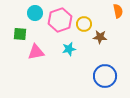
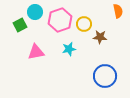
cyan circle: moved 1 px up
green square: moved 9 px up; rotated 32 degrees counterclockwise
